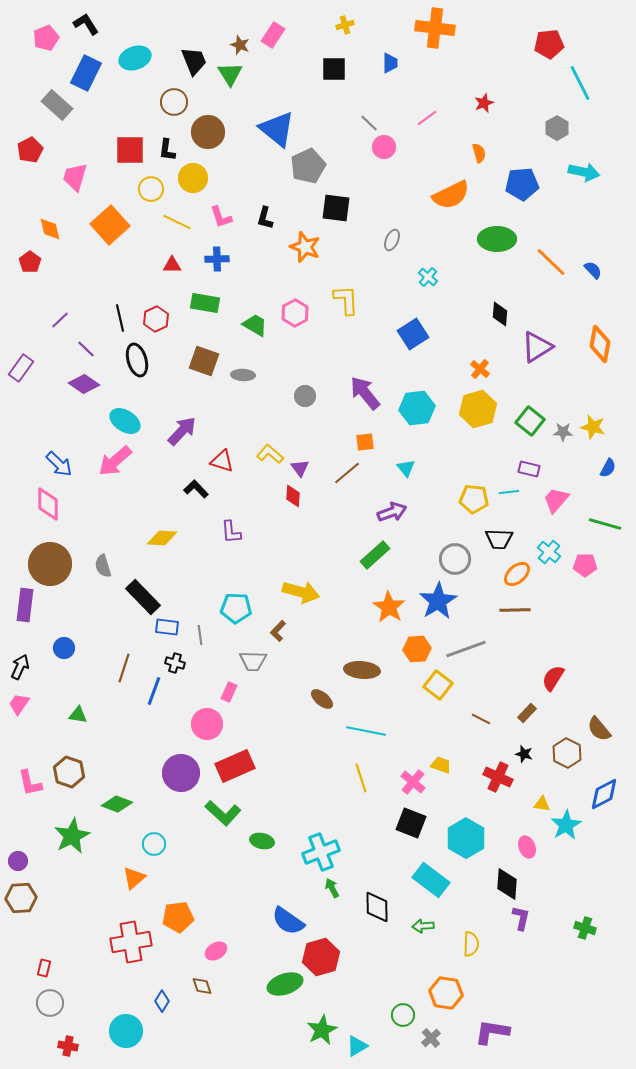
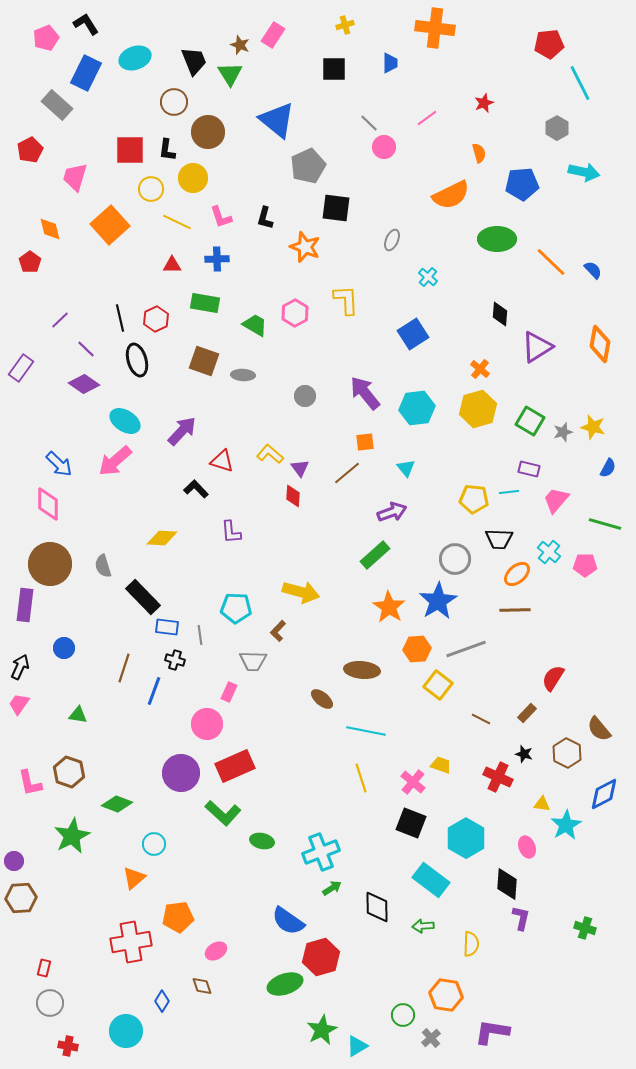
blue triangle at (277, 129): moved 9 px up
green square at (530, 421): rotated 8 degrees counterclockwise
gray star at (563, 432): rotated 18 degrees counterclockwise
black cross at (175, 663): moved 3 px up
purple circle at (18, 861): moved 4 px left
green arrow at (332, 888): rotated 84 degrees clockwise
orange hexagon at (446, 993): moved 2 px down
